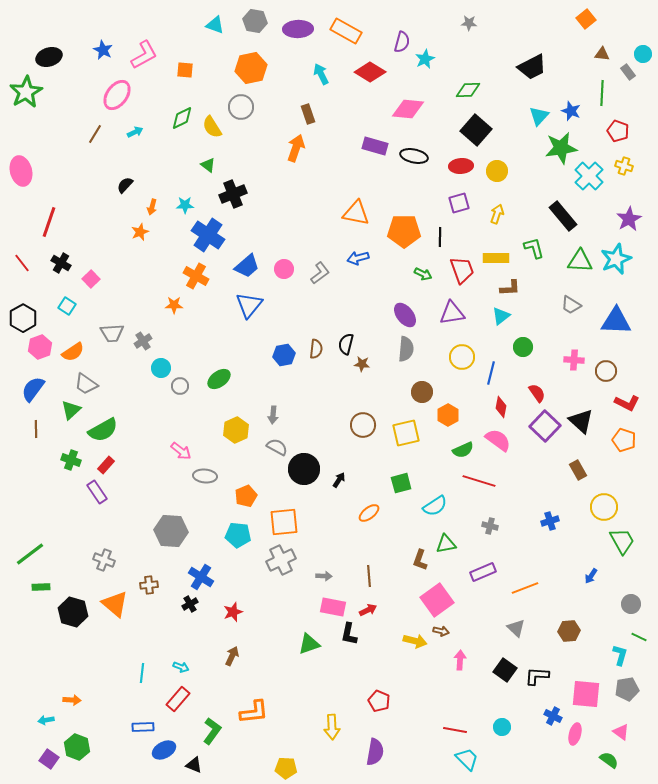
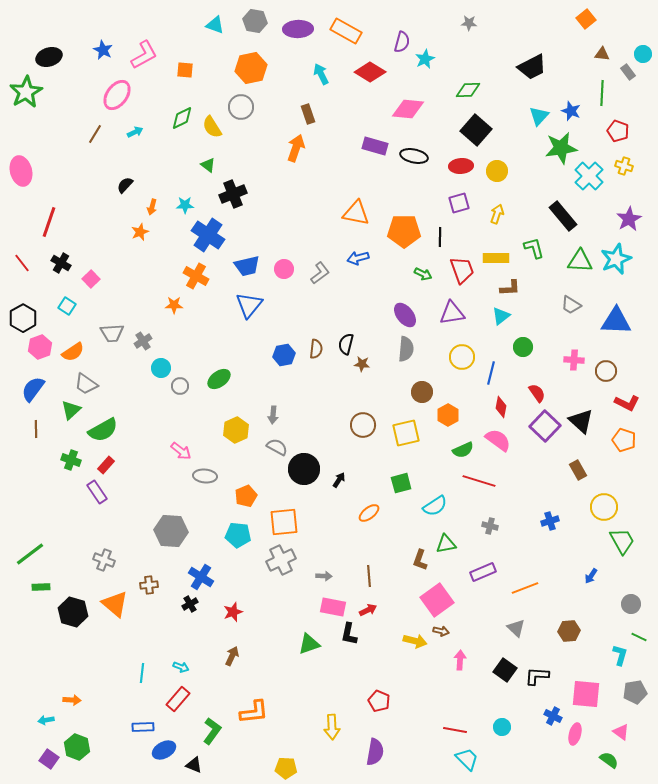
blue trapezoid at (247, 266): rotated 28 degrees clockwise
gray pentagon at (627, 689): moved 8 px right, 3 px down
